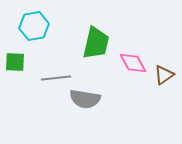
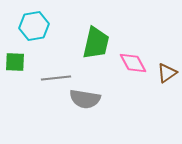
brown triangle: moved 3 px right, 2 px up
